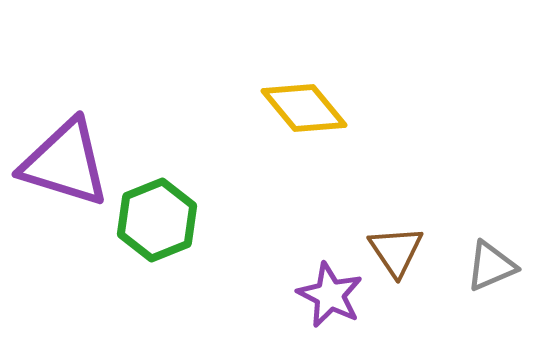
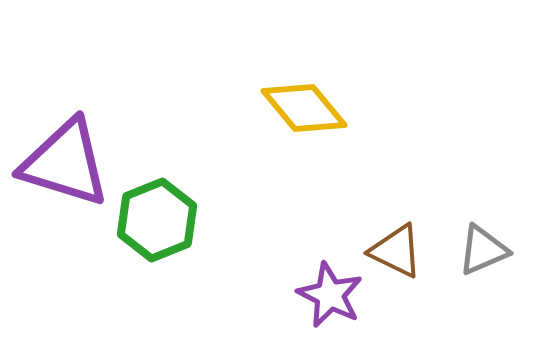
brown triangle: rotated 30 degrees counterclockwise
gray triangle: moved 8 px left, 16 px up
